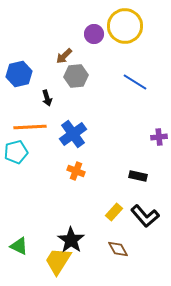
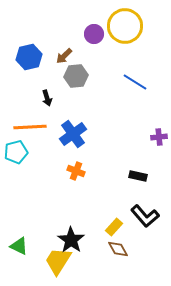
blue hexagon: moved 10 px right, 17 px up
yellow rectangle: moved 15 px down
